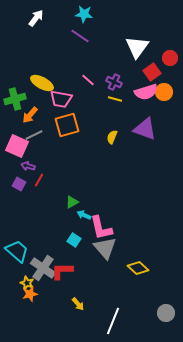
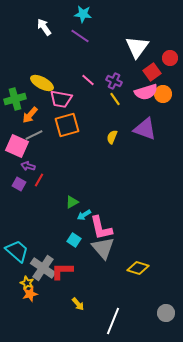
cyan star: moved 1 px left
white arrow: moved 8 px right, 9 px down; rotated 72 degrees counterclockwise
purple cross: moved 1 px up
orange circle: moved 1 px left, 2 px down
yellow line: rotated 40 degrees clockwise
cyan arrow: rotated 56 degrees counterclockwise
gray triangle: moved 2 px left
yellow diamond: rotated 25 degrees counterclockwise
